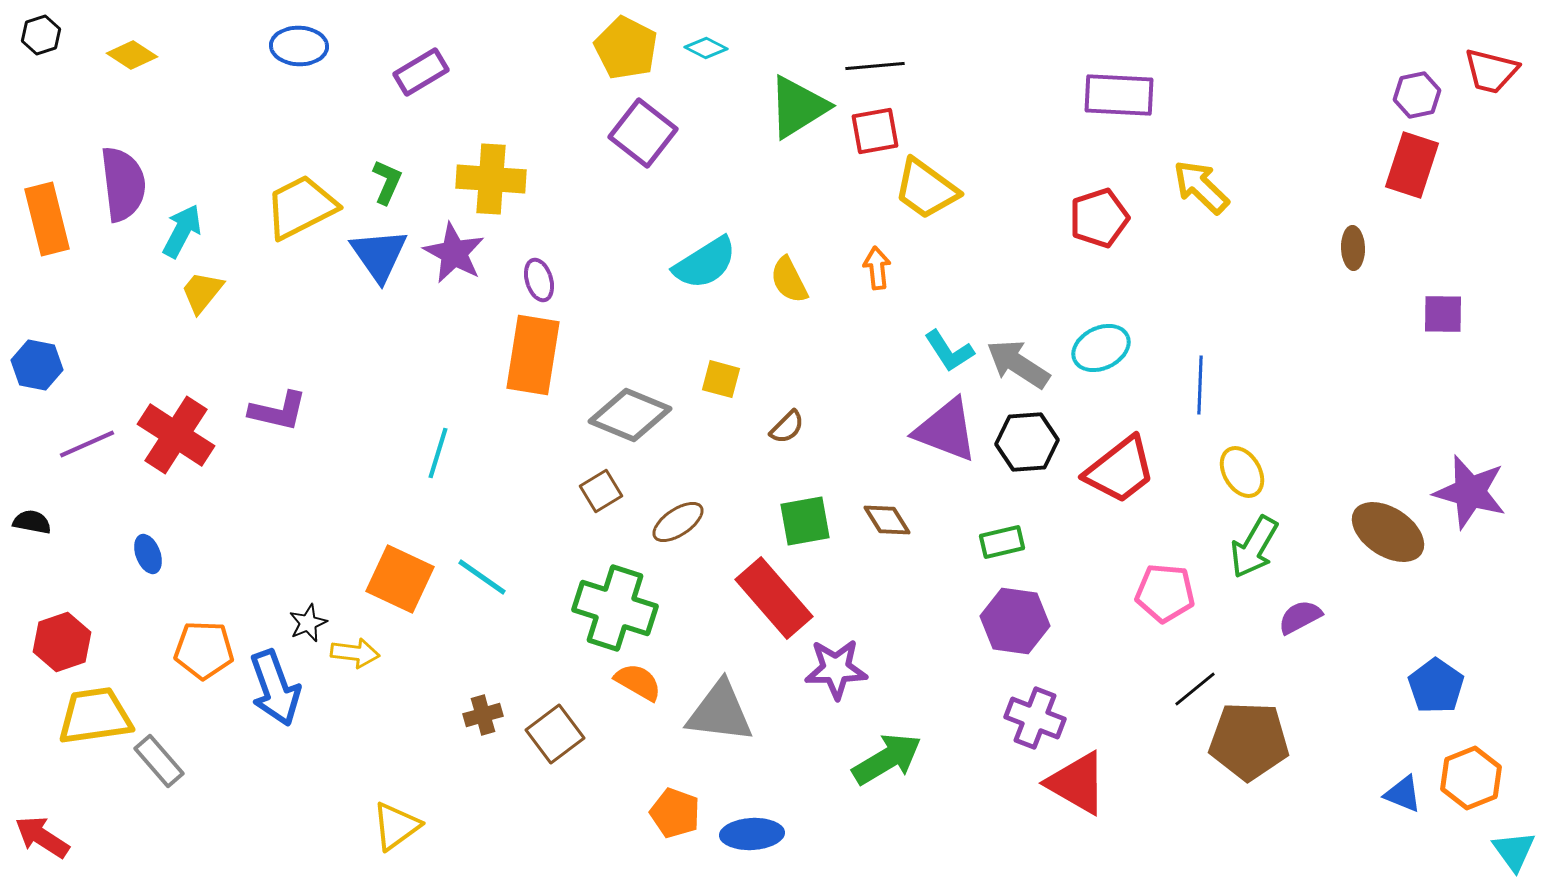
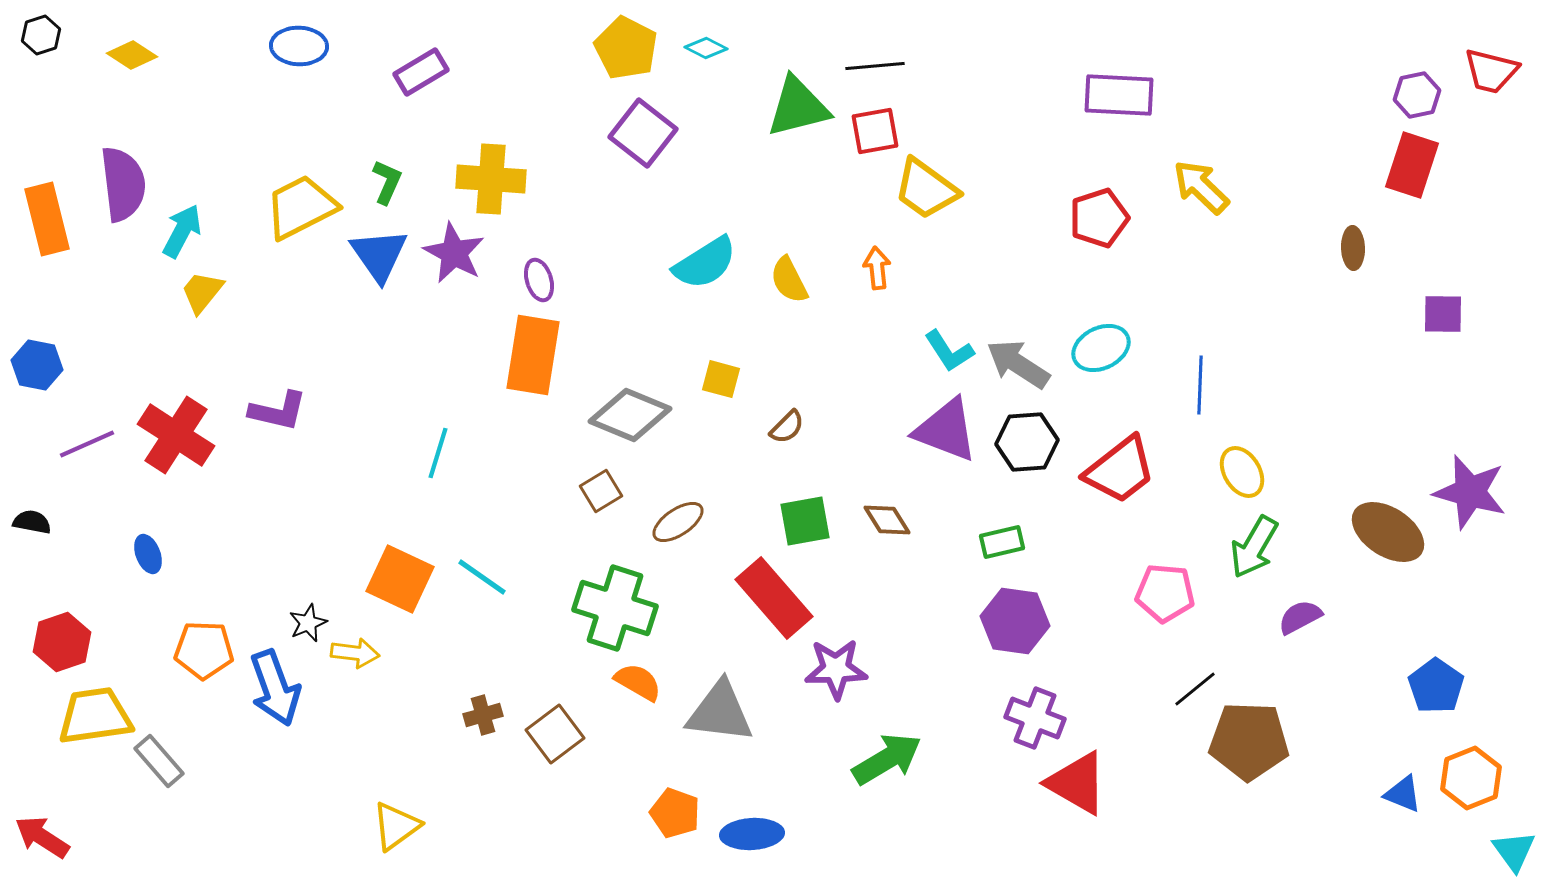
green triangle at (798, 107): rotated 18 degrees clockwise
